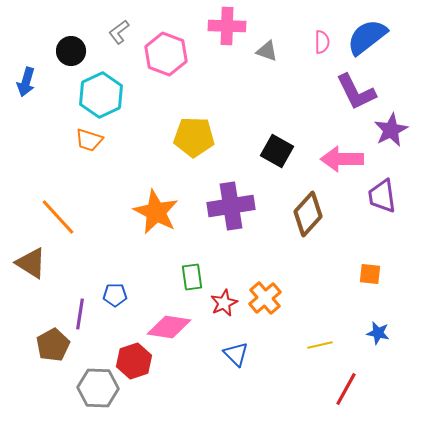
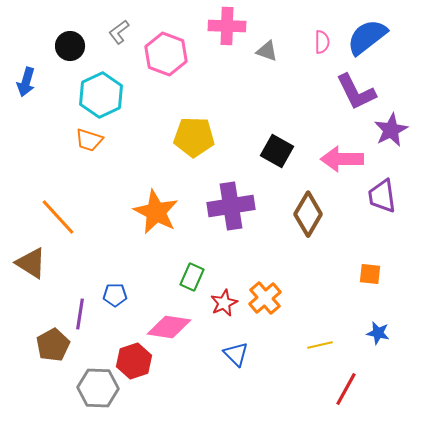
black circle: moved 1 px left, 5 px up
brown diamond: rotated 12 degrees counterclockwise
green rectangle: rotated 32 degrees clockwise
